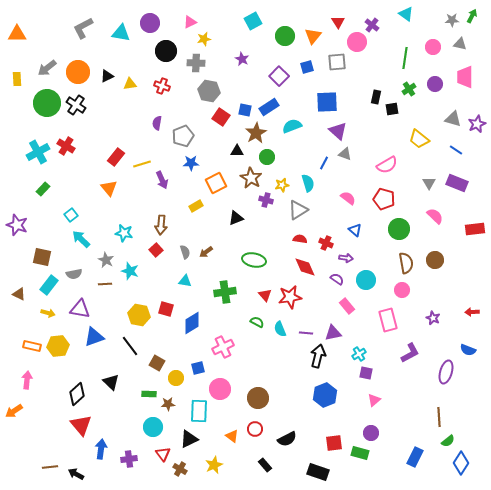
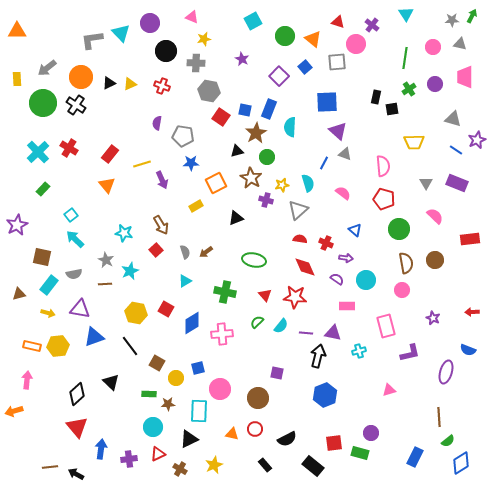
cyan triangle at (406, 14): rotated 21 degrees clockwise
pink triangle at (190, 22): moved 2 px right, 5 px up; rotated 48 degrees clockwise
red triangle at (338, 22): rotated 40 degrees counterclockwise
gray L-shape at (83, 28): moved 9 px right, 12 px down; rotated 20 degrees clockwise
cyan triangle at (121, 33): rotated 36 degrees clockwise
orange triangle at (17, 34): moved 3 px up
orange triangle at (313, 36): moved 3 px down; rotated 30 degrees counterclockwise
pink circle at (357, 42): moved 1 px left, 2 px down
blue square at (307, 67): moved 2 px left; rotated 24 degrees counterclockwise
orange circle at (78, 72): moved 3 px right, 5 px down
black triangle at (107, 76): moved 2 px right, 7 px down
yellow triangle at (130, 84): rotated 16 degrees counterclockwise
green circle at (47, 103): moved 4 px left
blue rectangle at (269, 107): moved 2 px down; rotated 36 degrees counterclockwise
purple star at (477, 124): moved 16 px down
cyan semicircle at (292, 126): moved 2 px left, 1 px down; rotated 66 degrees counterclockwise
gray pentagon at (183, 136): rotated 30 degrees clockwise
yellow trapezoid at (419, 139): moved 5 px left, 3 px down; rotated 40 degrees counterclockwise
red cross at (66, 146): moved 3 px right, 2 px down
black triangle at (237, 151): rotated 16 degrees counterclockwise
cyan cross at (38, 152): rotated 15 degrees counterclockwise
red rectangle at (116, 157): moved 6 px left, 3 px up
pink semicircle at (387, 165): moved 4 px left, 1 px down; rotated 65 degrees counterclockwise
gray triangle at (429, 183): moved 3 px left
orange triangle at (109, 188): moved 2 px left, 3 px up
pink semicircle at (348, 198): moved 5 px left, 5 px up
gray triangle at (298, 210): rotated 10 degrees counterclockwise
purple star at (17, 225): rotated 25 degrees clockwise
brown arrow at (161, 225): rotated 36 degrees counterclockwise
red rectangle at (475, 229): moved 5 px left, 10 px down
cyan arrow at (81, 239): moved 6 px left
cyan star at (130, 271): rotated 30 degrees clockwise
cyan triangle at (185, 281): rotated 40 degrees counterclockwise
green cross at (225, 292): rotated 20 degrees clockwise
brown triangle at (19, 294): rotated 40 degrees counterclockwise
red star at (290, 297): moved 5 px right; rotated 15 degrees clockwise
pink rectangle at (347, 306): rotated 49 degrees counterclockwise
red square at (166, 309): rotated 14 degrees clockwise
yellow hexagon at (139, 315): moved 3 px left, 2 px up
pink rectangle at (388, 320): moved 2 px left, 6 px down
green semicircle at (257, 322): rotated 72 degrees counterclockwise
cyan semicircle at (280, 329): moved 1 px right, 3 px up; rotated 119 degrees counterclockwise
purple triangle at (333, 333): rotated 24 degrees clockwise
pink cross at (223, 347): moved 1 px left, 13 px up; rotated 20 degrees clockwise
purple L-shape at (410, 353): rotated 15 degrees clockwise
cyan cross at (359, 354): moved 3 px up; rotated 16 degrees clockwise
purple square at (366, 373): moved 89 px left
pink triangle at (374, 400): moved 15 px right, 10 px up; rotated 24 degrees clockwise
orange arrow at (14, 411): rotated 18 degrees clockwise
red triangle at (81, 425): moved 4 px left, 2 px down
orange triangle at (232, 436): moved 2 px up; rotated 24 degrees counterclockwise
red triangle at (163, 454): moved 5 px left; rotated 42 degrees clockwise
blue diamond at (461, 463): rotated 25 degrees clockwise
black rectangle at (318, 472): moved 5 px left, 6 px up; rotated 20 degrees clockwise
